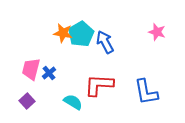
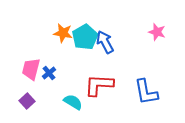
cyan pentagon: moved 4 px right, 3 px down
